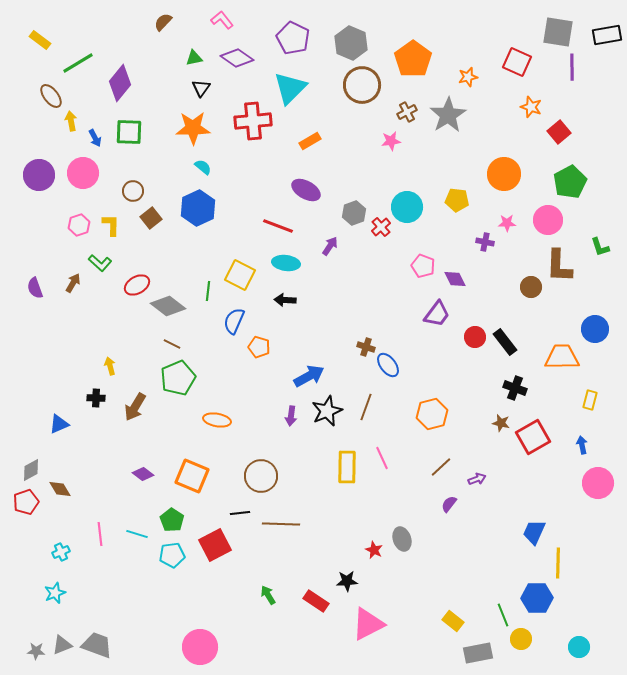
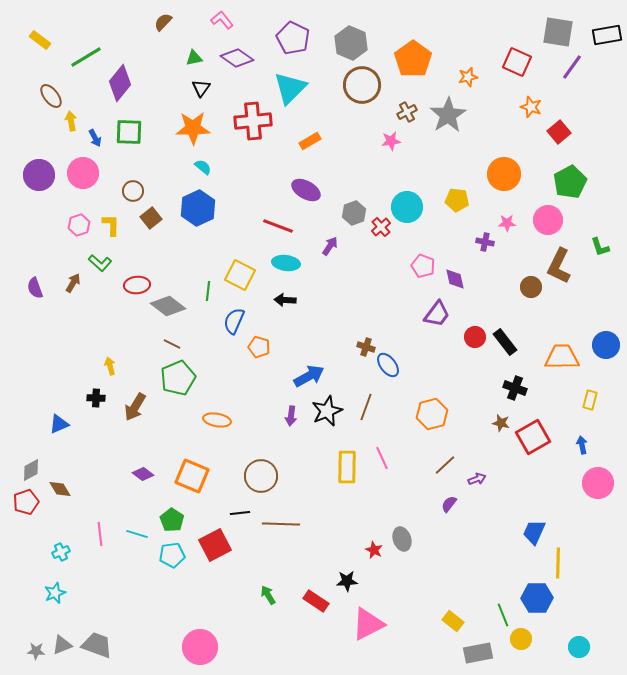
green line at (78, 63): moved 8 px right, 6 px up
purple line at (572, 67): rotated 36 degrees clockwise
brown L-shape at (559, 266): rotated 24 degrees clockwise
purple diamond at (455, 279): rotated 15 degrees clockwise
red ellipse at (137, 285): rotated 25 degrees clockwise
blue circle at (595, 329): moved 11 px right, 16 px down
brown line at (441, 467): moved 4 px right, 2 px up
